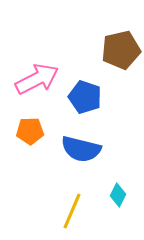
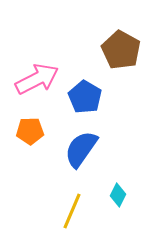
brown pentagon: rotated 30 degrees counterclockwise
blue pentagon: rotated 12 degrees clockwise
blue semicircle: rotated 111 degrees clockwise
